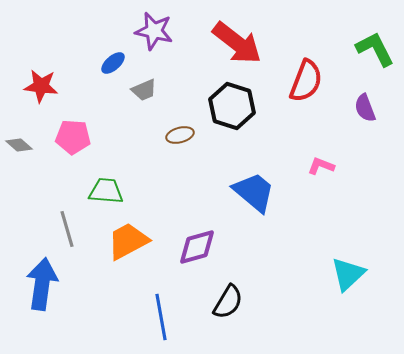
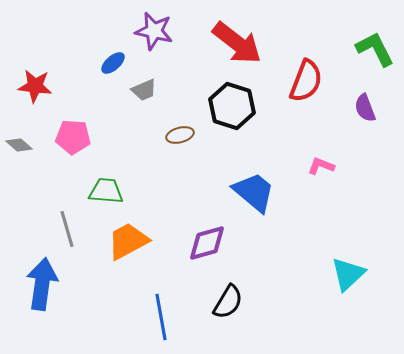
red star: moved 6 px left
purple diamond: moved 10 px right, 4 px up
